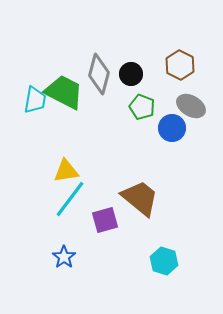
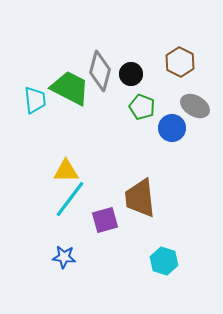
brown hexagon: moved 3 px up
gray diamond: moved 1 px right, 3 px up
green trapezoid: moved 6 px right, 4 px up
cyan trapezoid: rotated 16 degrees counterclockwise
gray ellipse: moved 4 px right
yellow triangle: rotated 8 degrees clockwise
brown trapezoid: rotated 135 degrees counterclockwise
blue star: rotated 30 degrees counterclockwise
